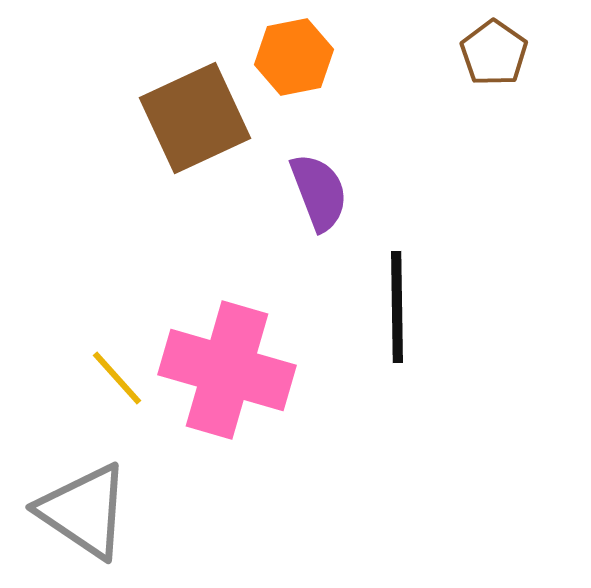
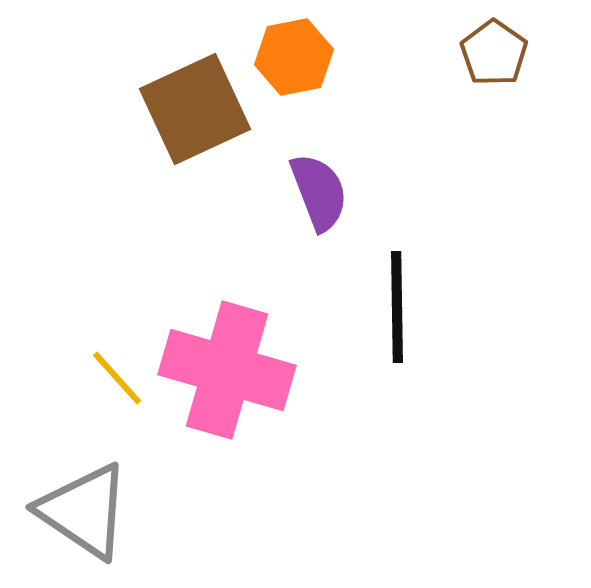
brown square: moved 9 px up
